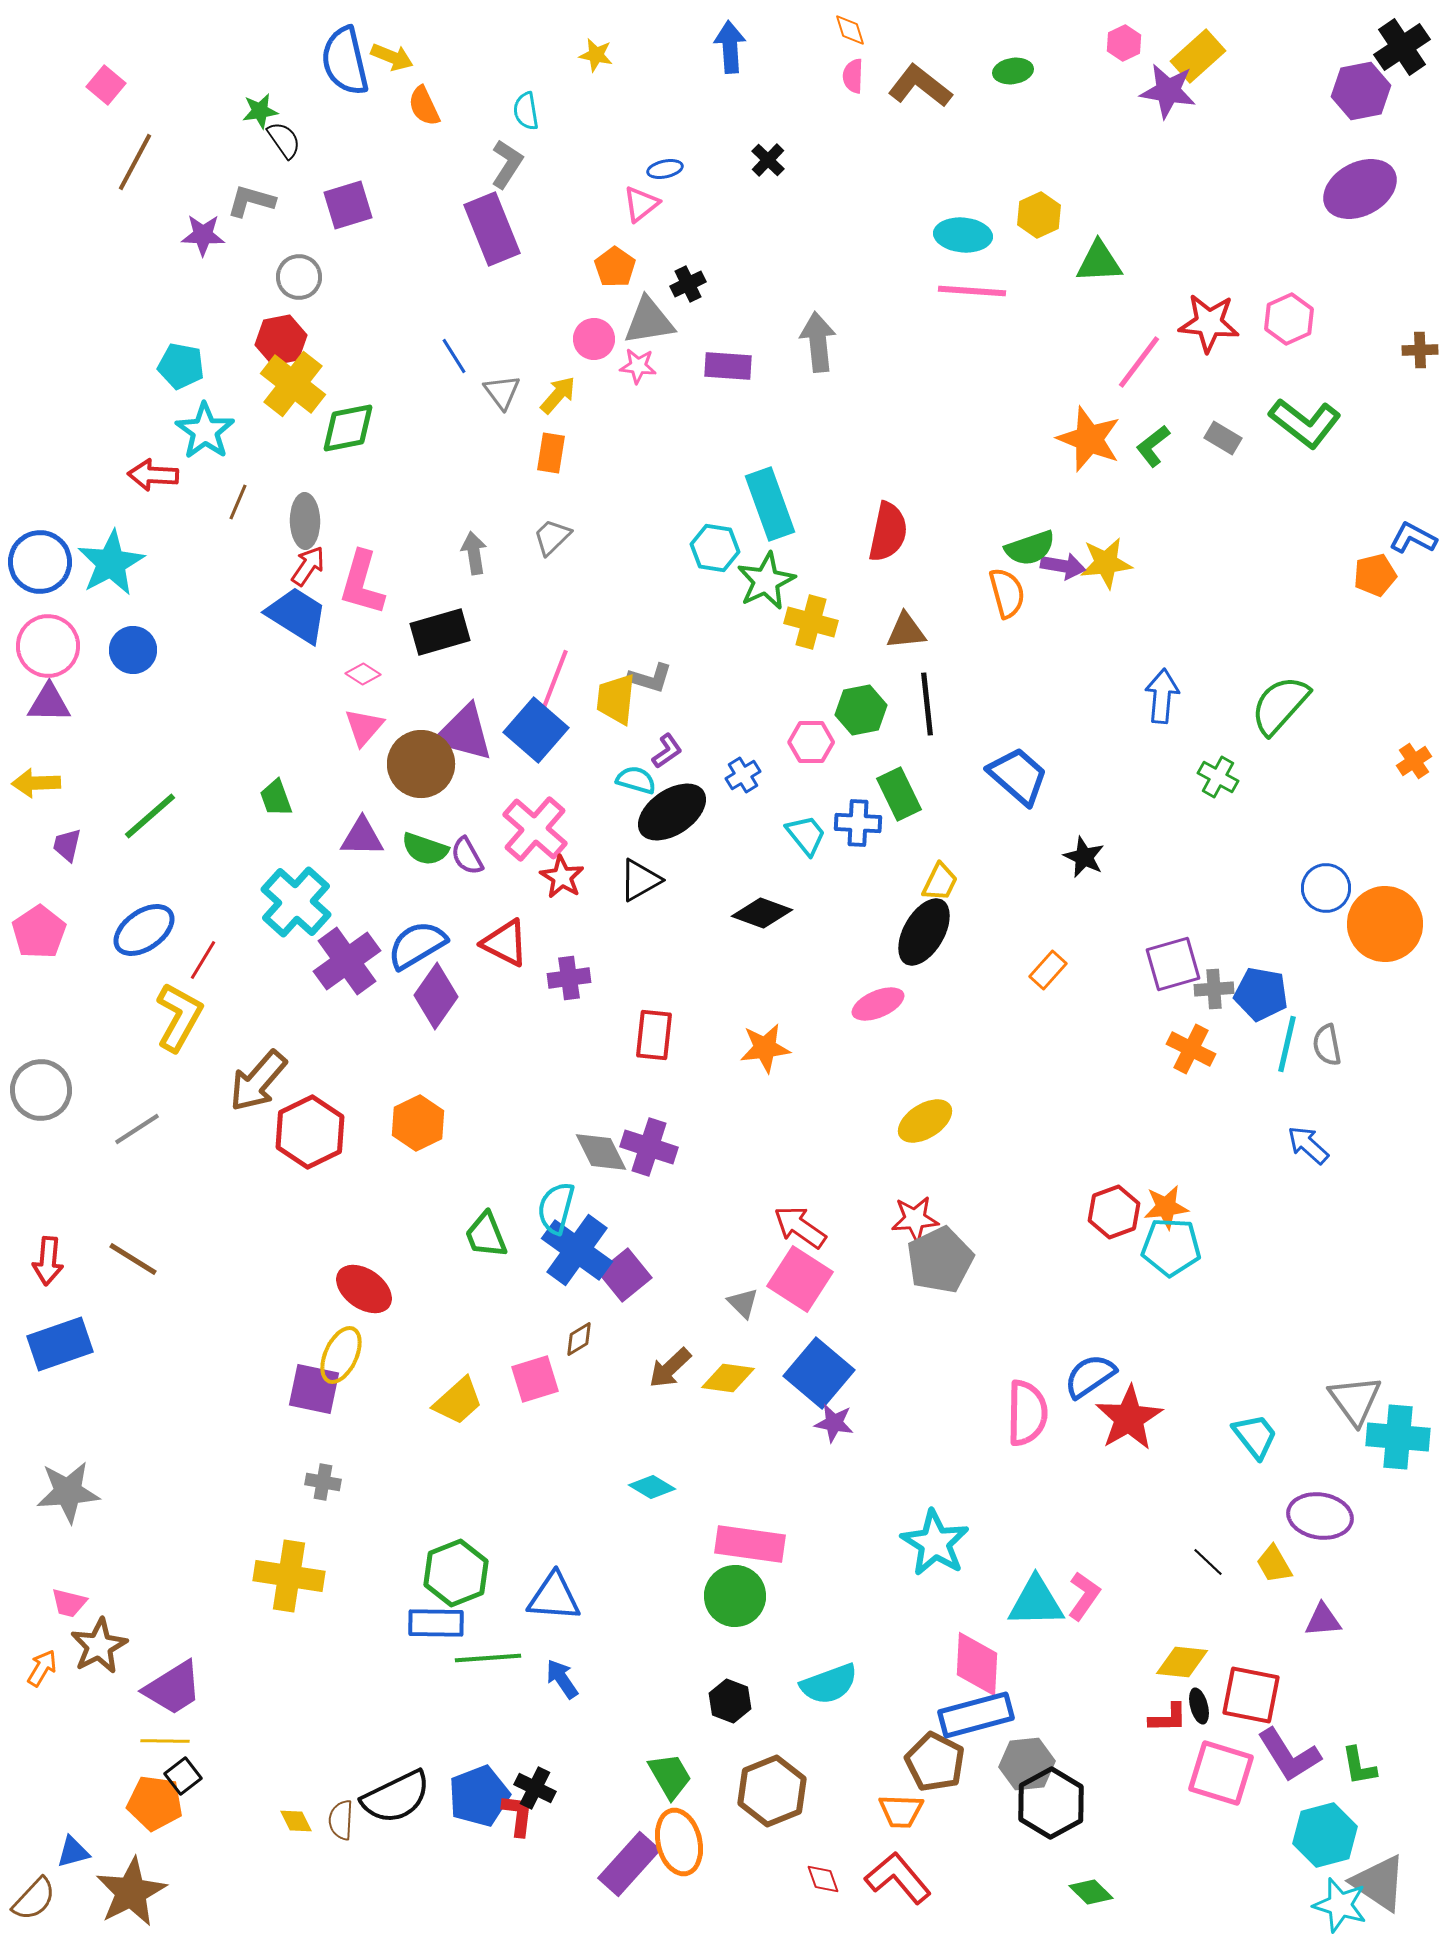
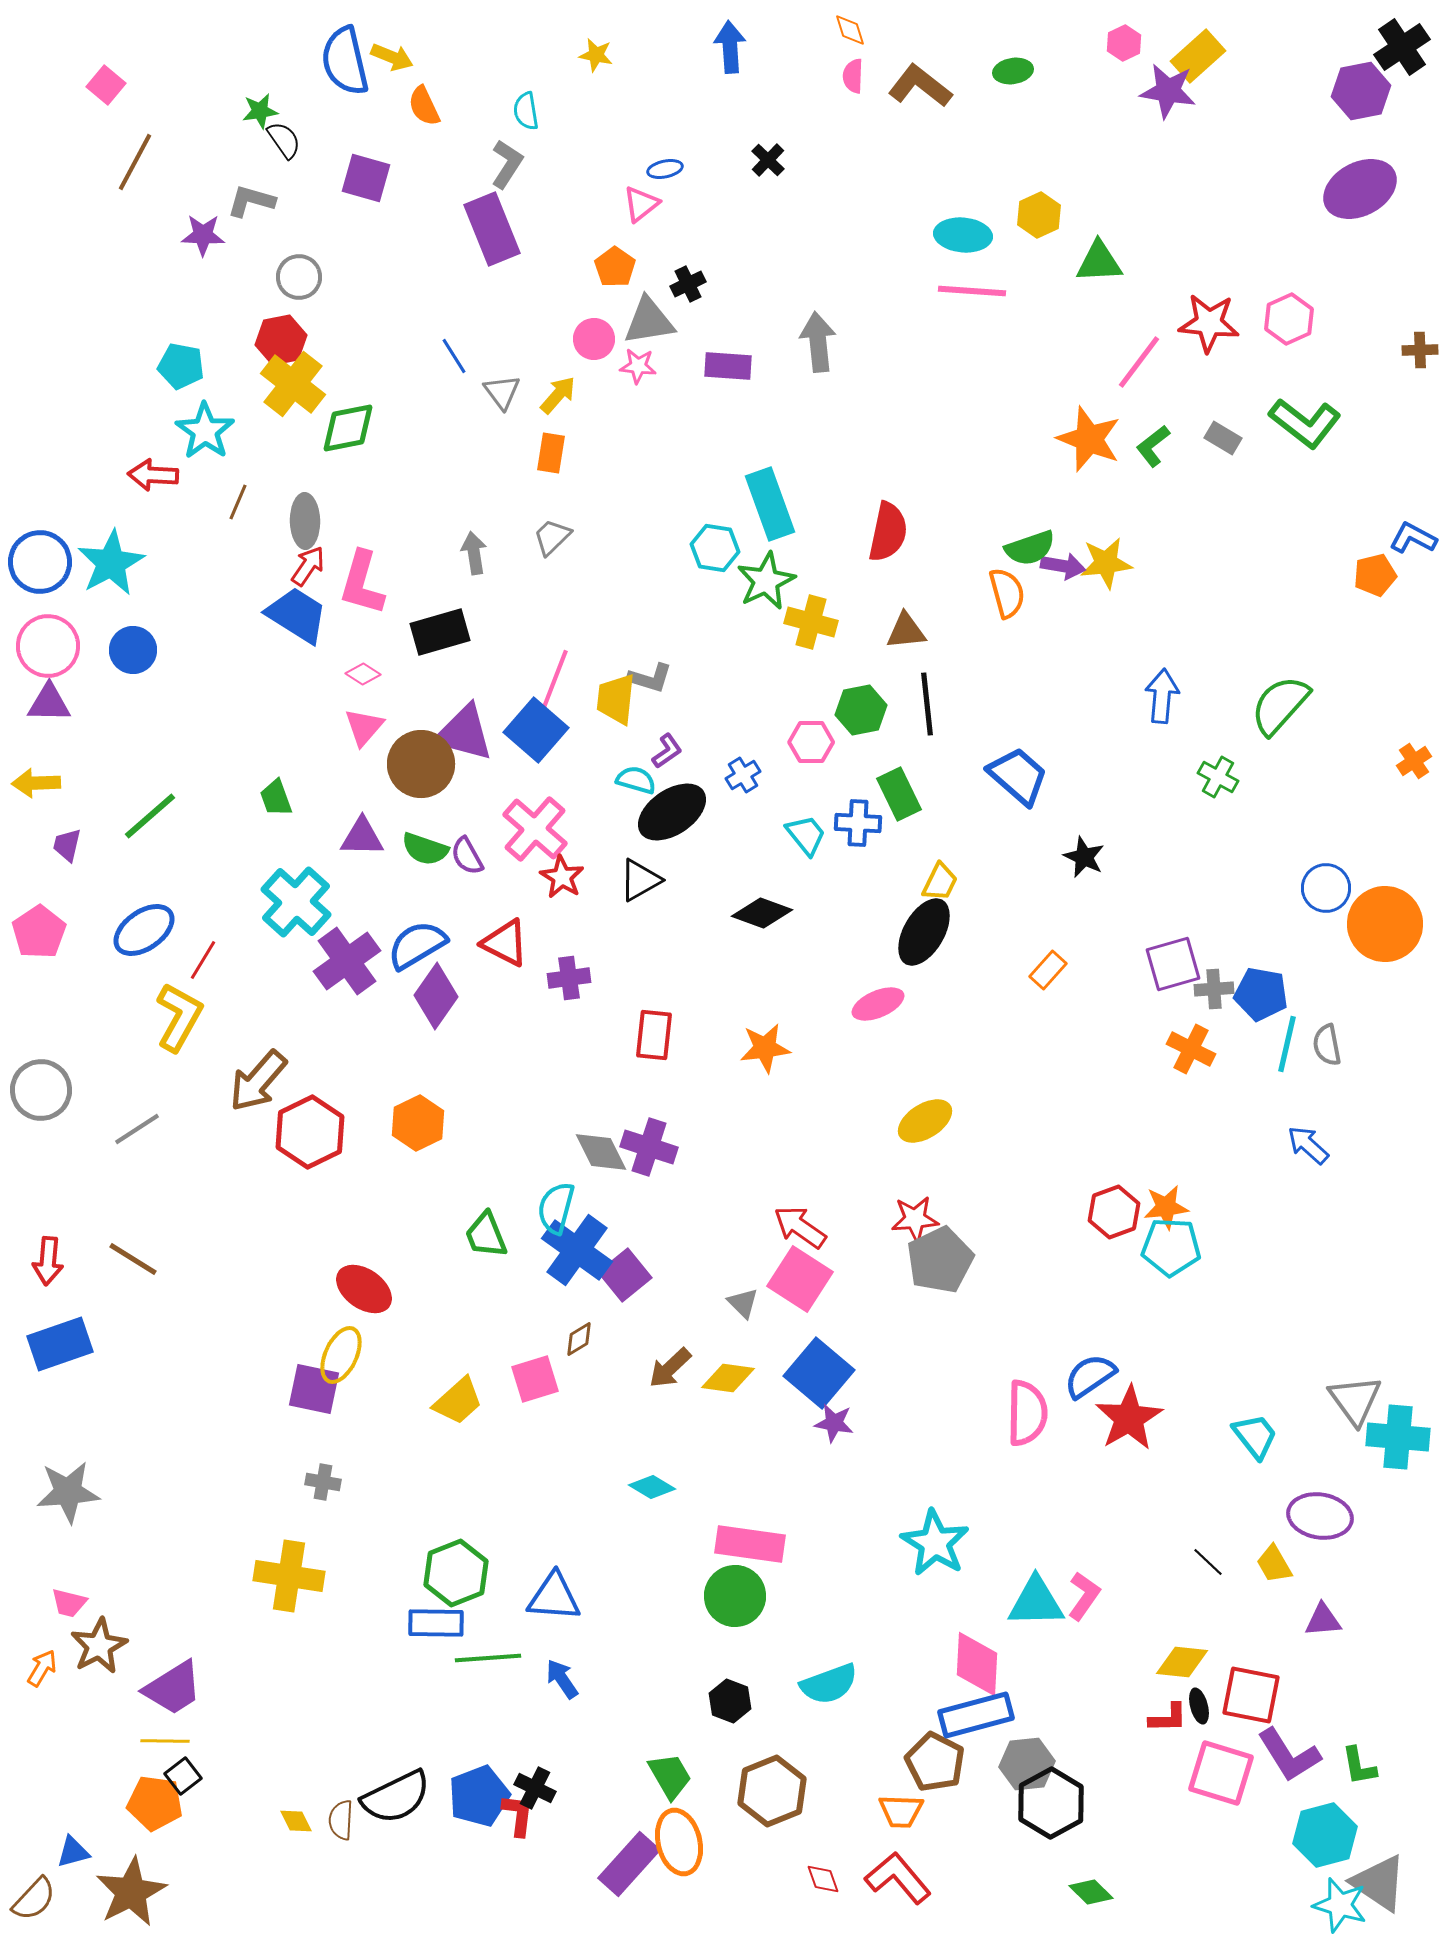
purple square at (348, 205): moved 18 px right, 27 px up; rotated 33 degrees clockwise
